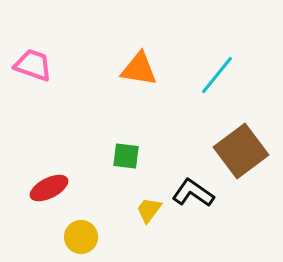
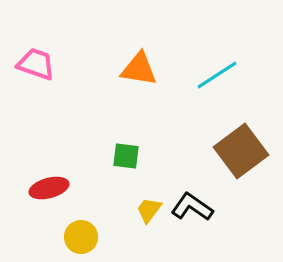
pink trapezoid: moved 3 px right, 1 px up
cyan line: rotated 18 degrees clockwise
red ellipse: rotated 12 degrees clockwise
black L-shape: moved 1 px left, 14 px down
